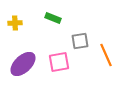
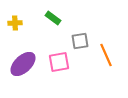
green rectangle: rotated 14 degrees clockwise
